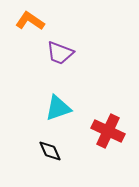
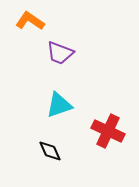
cyan triangle: moved 1 px right, 3 px up
